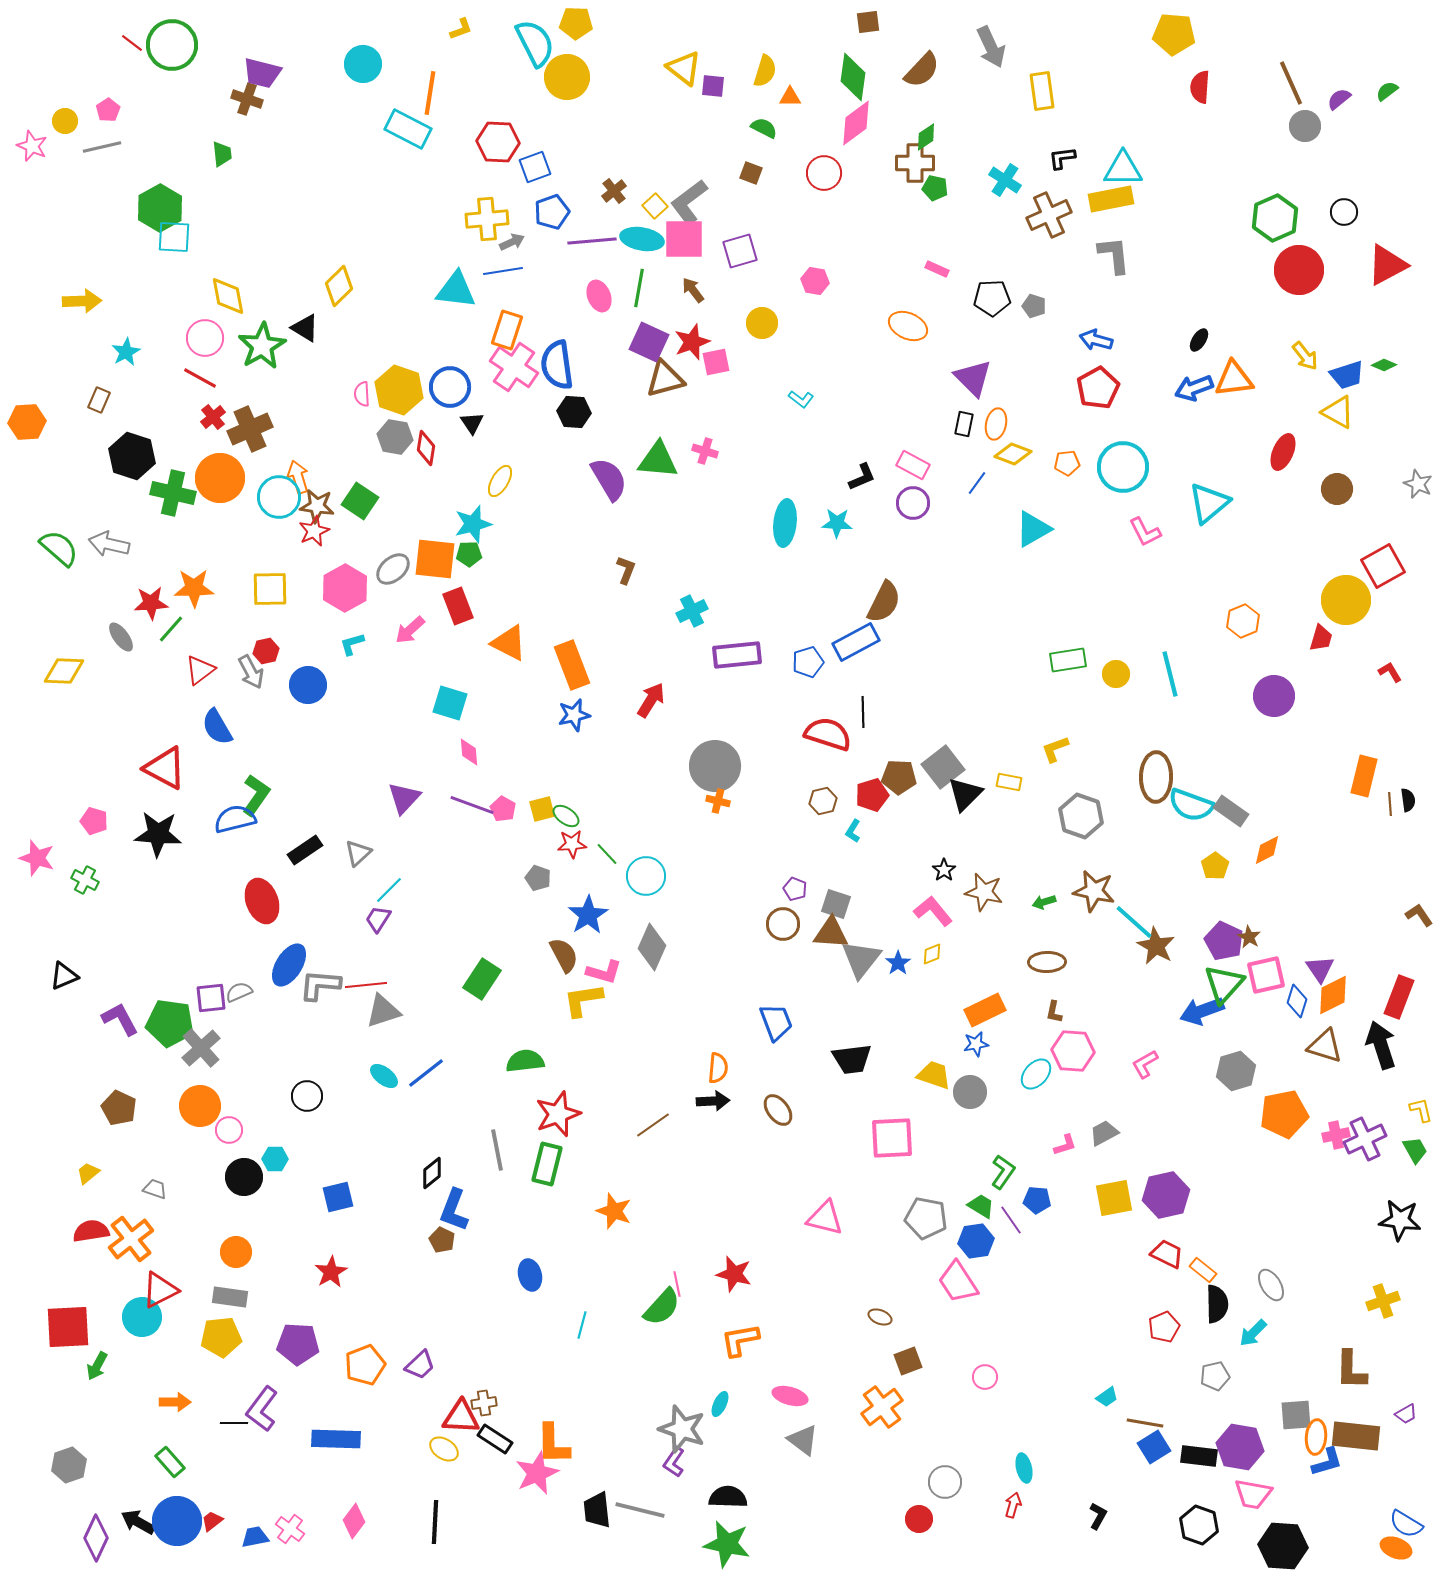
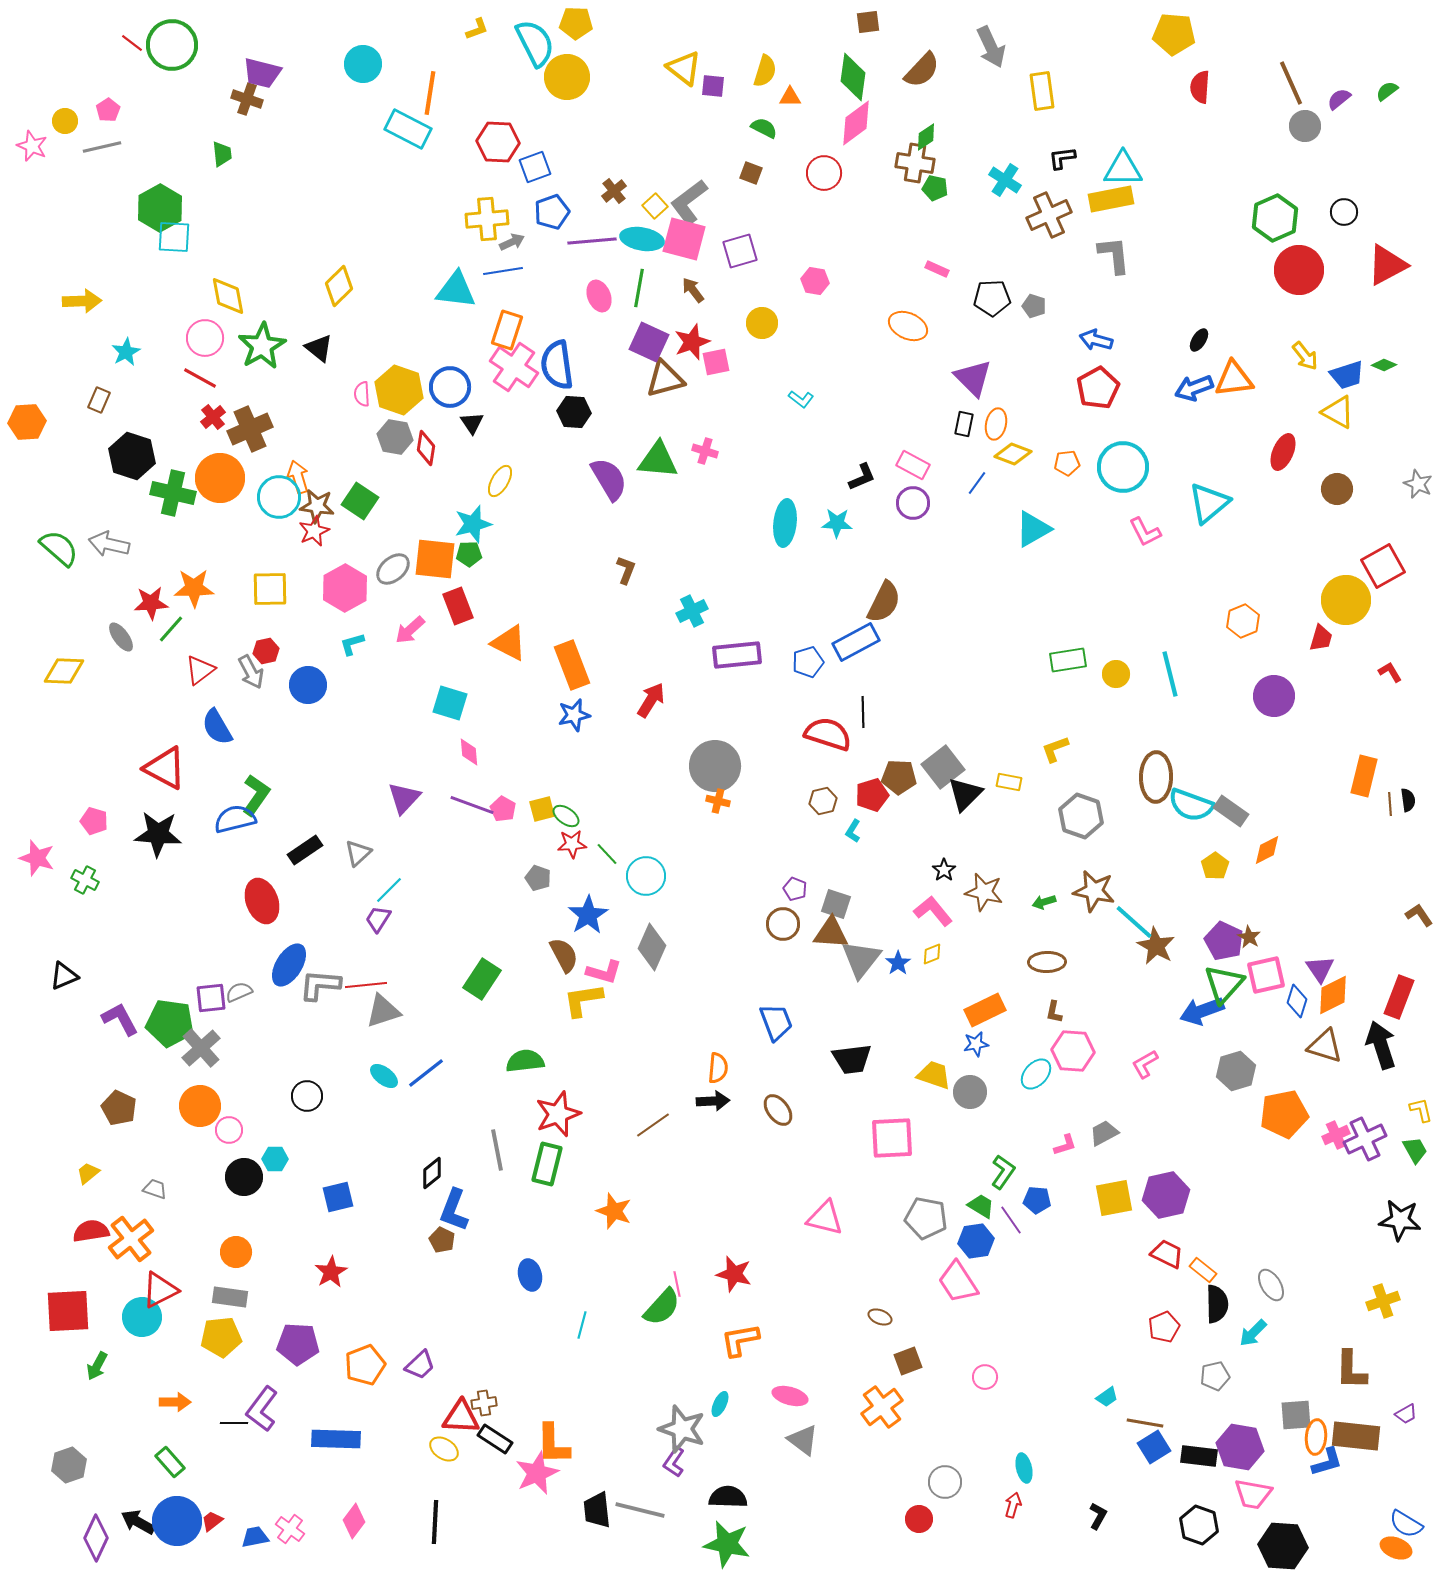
yellow L-shape at (461, 29): moved 16 px right
brown cross at (915, 163): rotated 9 degrees clockwise
pink square at (684, 239): rotated 15 degrees clockwise
black triangle at (305, 328): moved 14 px right, 20 px down; rotated 8 degrees clockwise
pink cross at (1336, 1135): rotated 12 degrees counterclockwise
red square at (68, 1327): moved 16 px up
